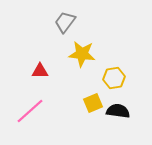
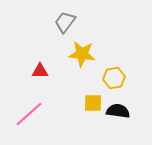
yellow square: rotated 24 degrees clockwise
pink line: moved 1 px left, 3 px down
